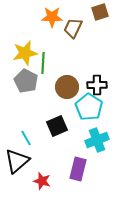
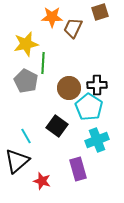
yellow star: moved 1 px right, 9 px up
brown circle: moved 2 px right, 1 px down
black square: rotated 30 degrees counterclockwise
cyan line: moved 2 px up
purple rectangle: rotated 30 degrees counterclockwise
